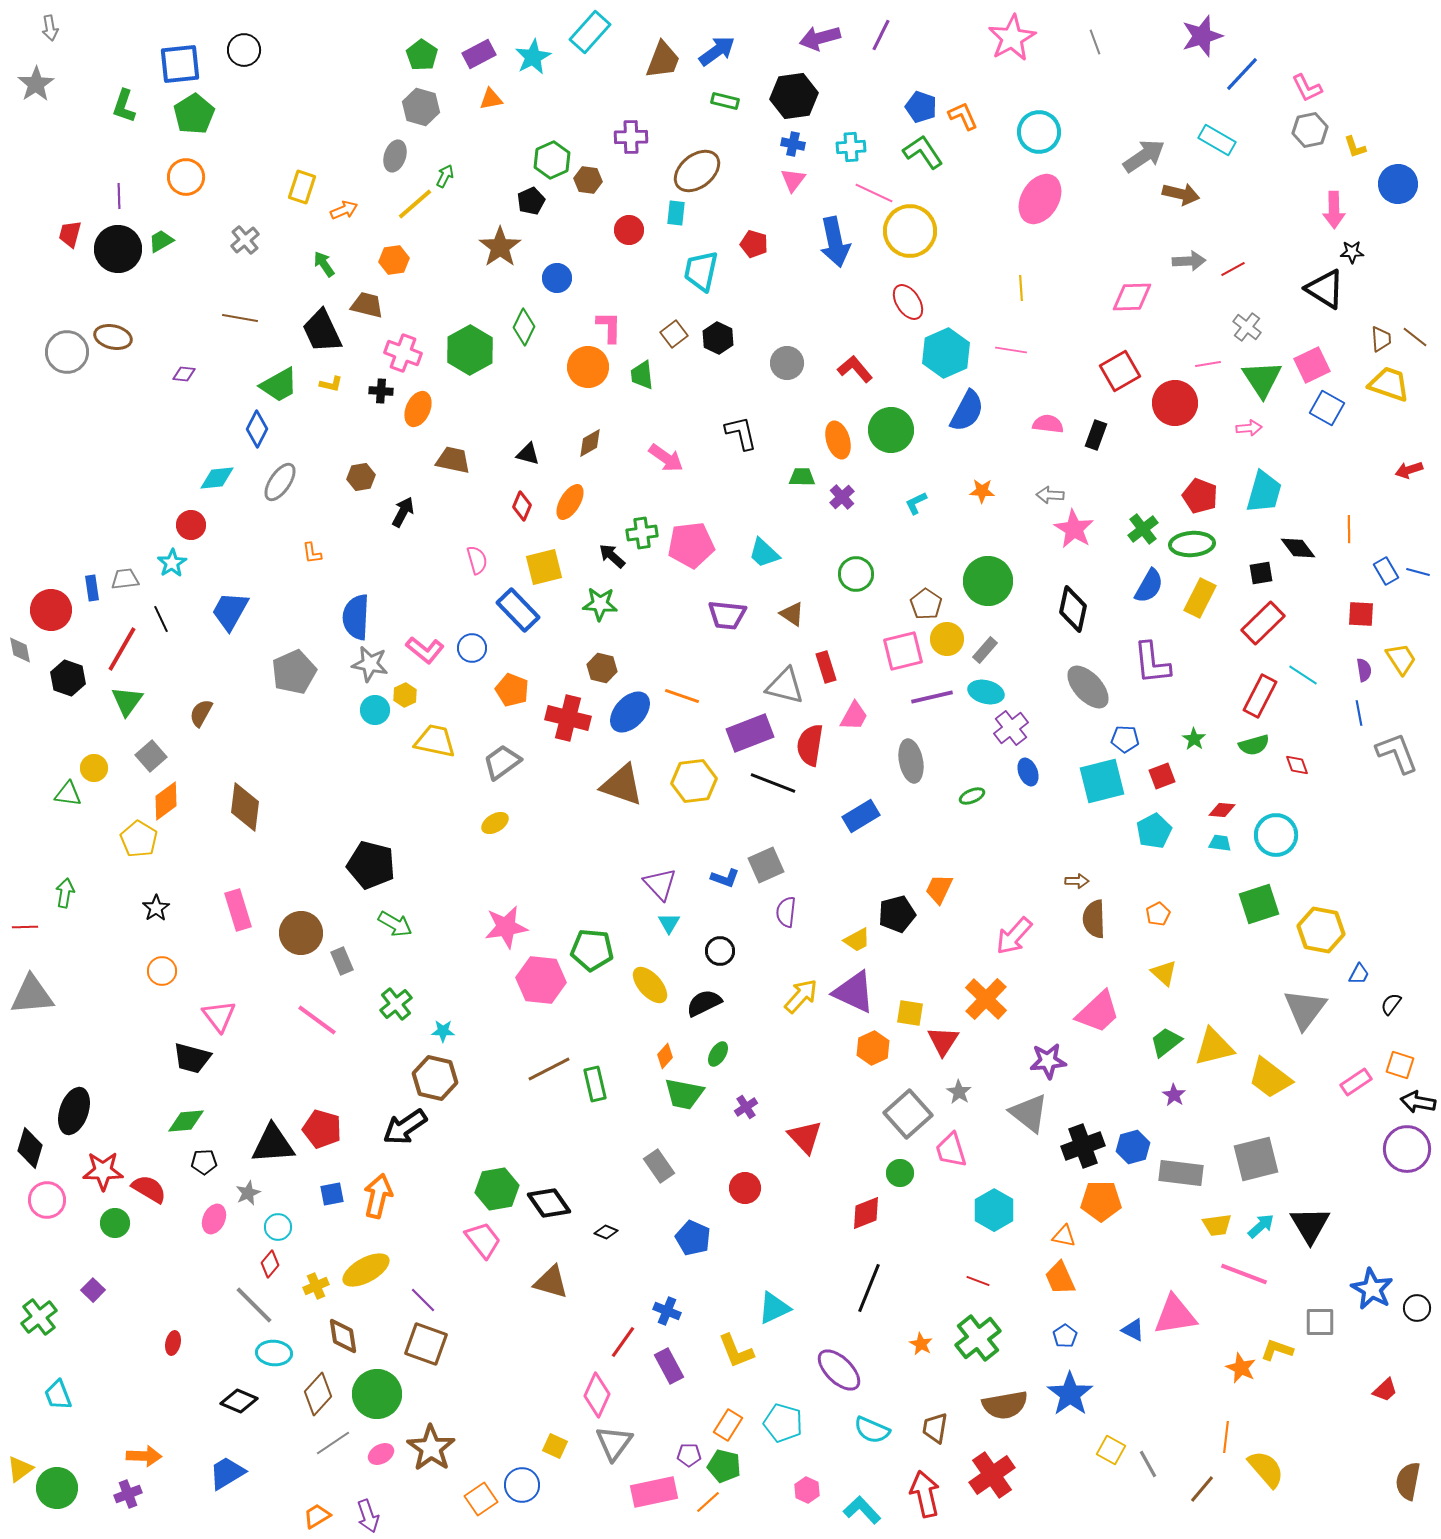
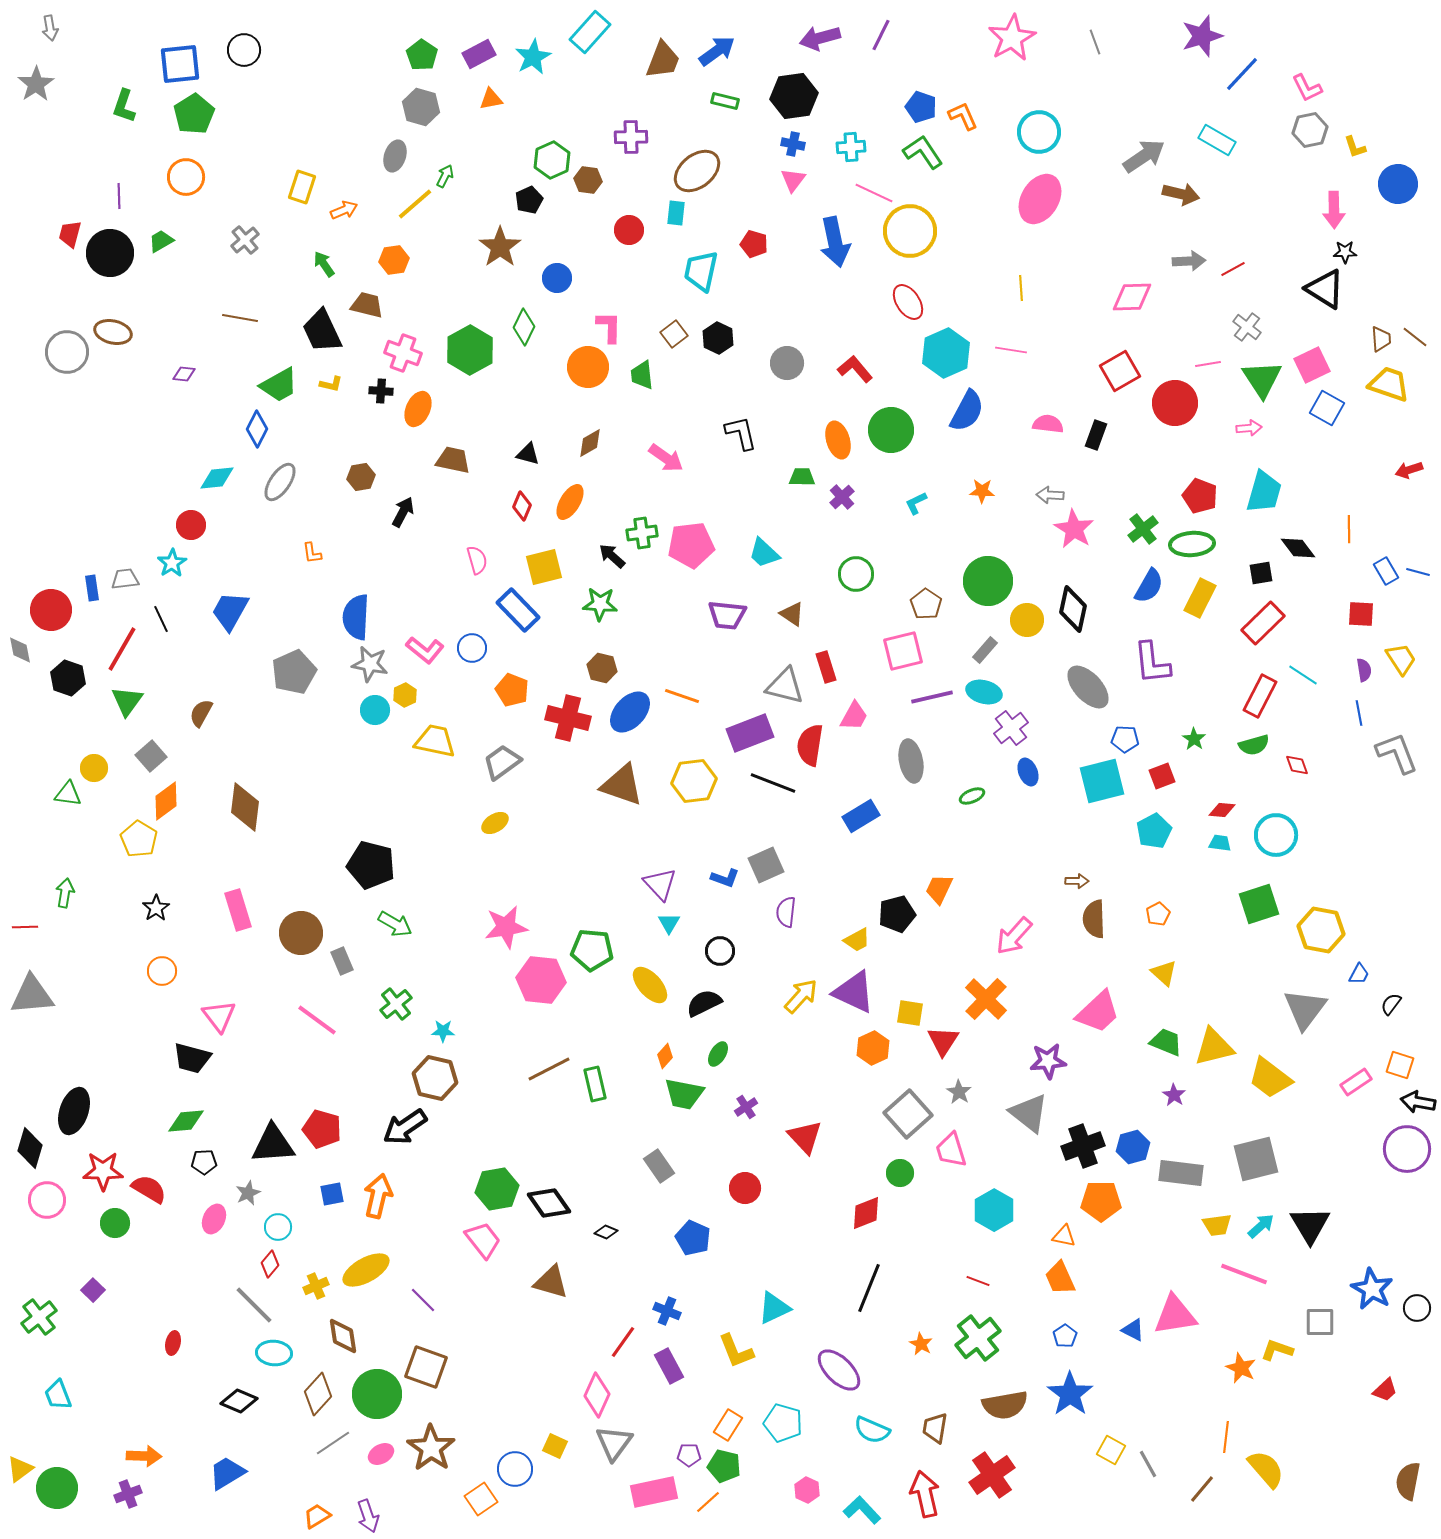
black pentagon at (531, 201): moved 2 px left, 1 px up
black circle at (118, 249): moved 8 px left, 4 px down
black star at (1352, 252): moved 7 px left
brown ellipse at (113, 337): moved 5 px up
yellow circle at (947, 639): moved 80 px right, 19 px up
cyan ellipse at (986, 692): moved 2 px left
green trapezoid at (1166, 1042): rotated 60 degrees clockwise
brown square at (426, 1344): moved 23 px down
blue circle at (522, 1485): moved 7 px left, 16 px up
